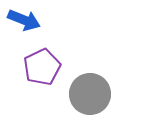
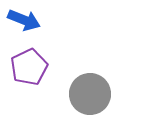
purple pentagon: moved 13 px left
